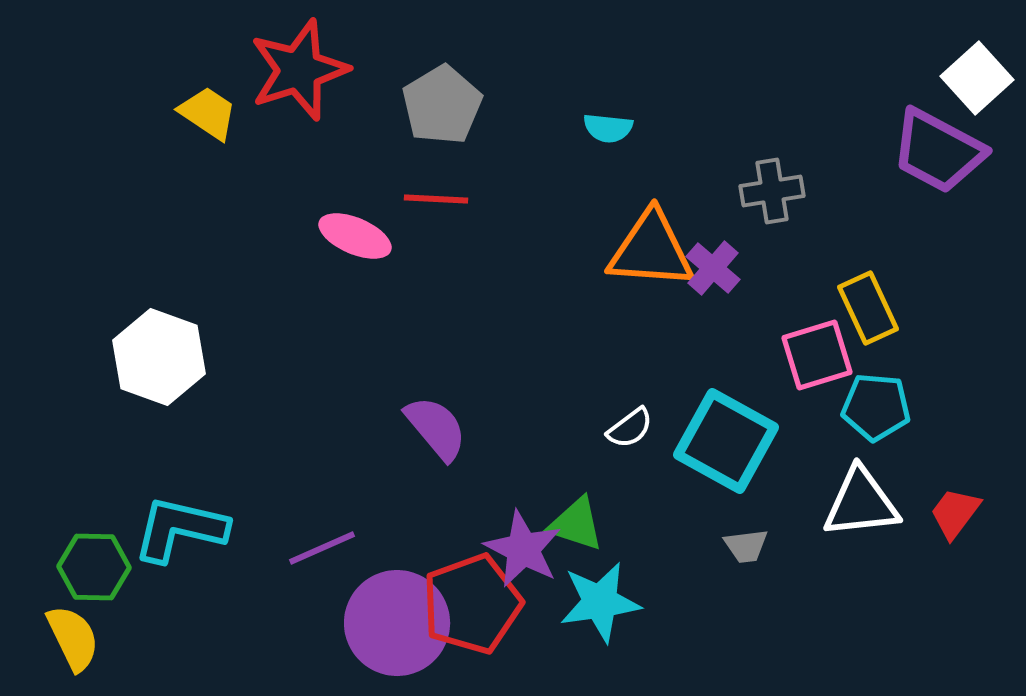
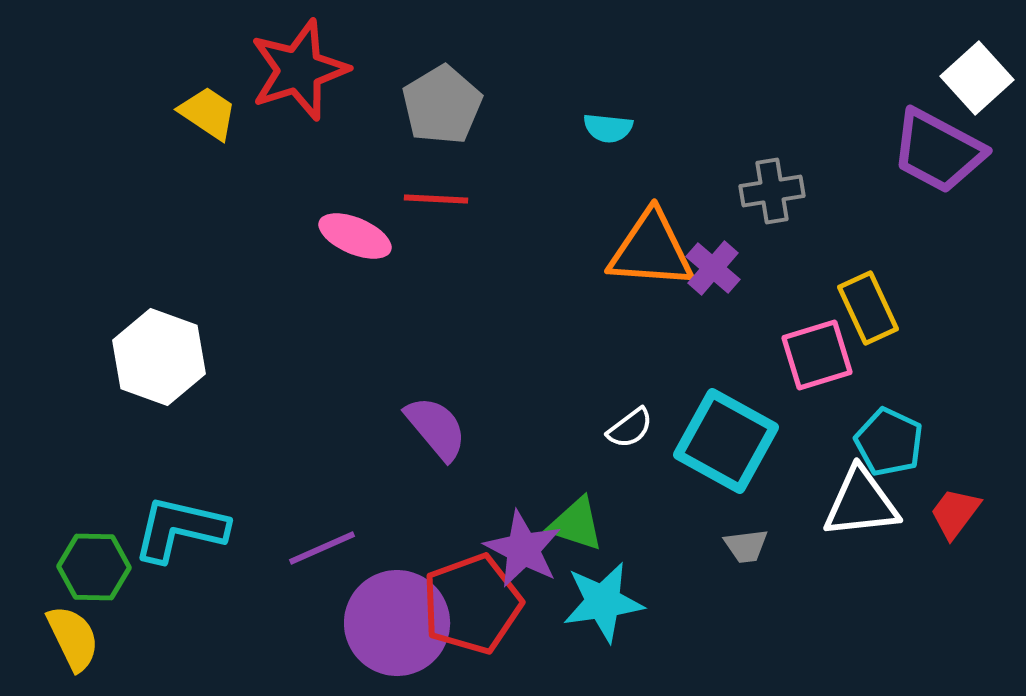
cyan pentagon: moved 13 px right, 35 px down; rotated 20 degrees clockwise
cyan star: moved 3 px right
